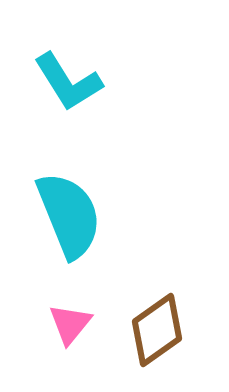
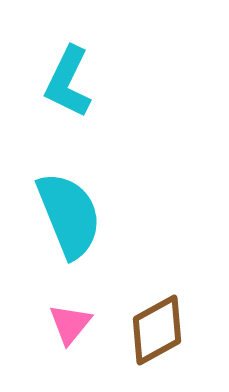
cyan L-shape: rotated 58 degrees clockwise
brown diamond: rotated 6 degrees clockwise
